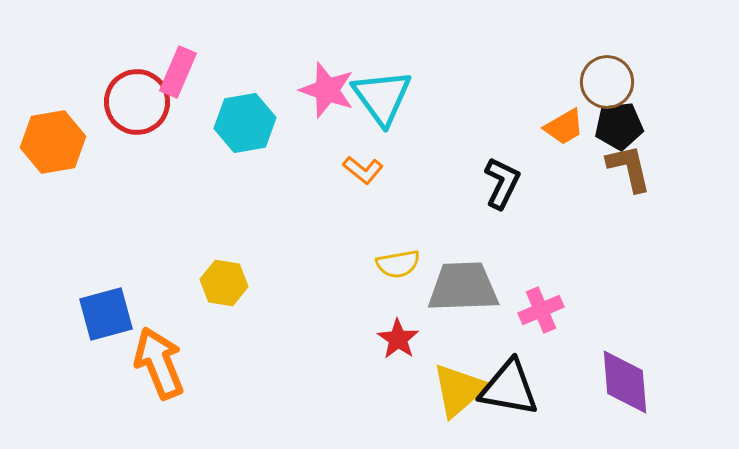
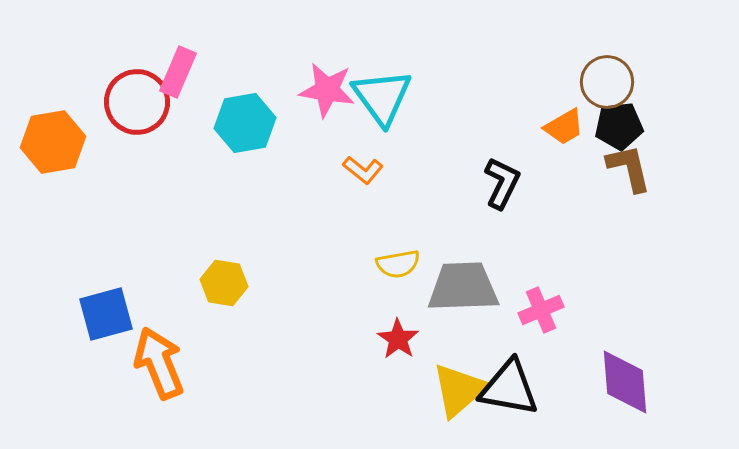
pink star: rotated 10 degrees counterclockwise
